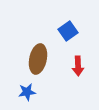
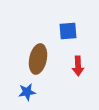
blue square: rotated 30 degrees clockwise
